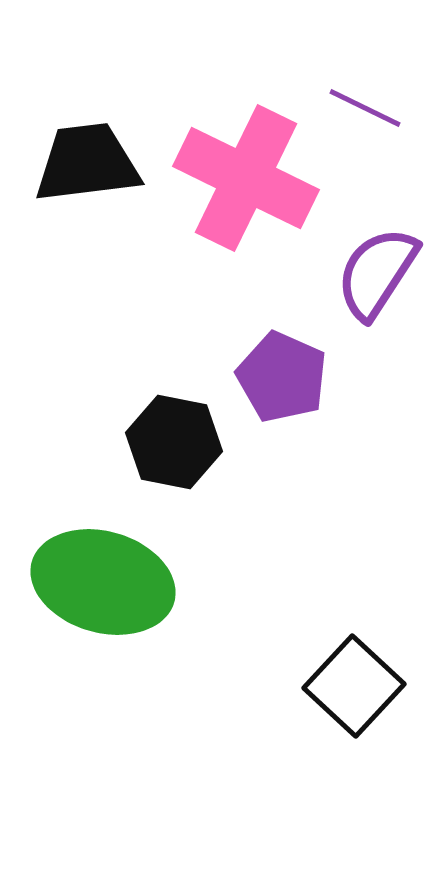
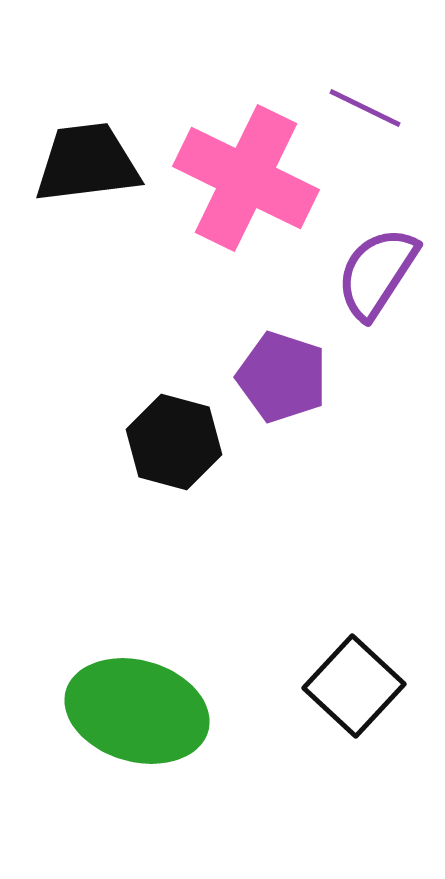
purple pentagon: rotated 6 degrees counterclockwise
black hexagon: rotated 4 degrees clockwise
green ellipse: moved 34 px right, 129 px down
